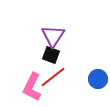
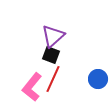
purple triangle: rotated 15 degrees clockwise
red line: moved 2 px down; rotated 28 degrees counterclockwise
pink L-shape: rotated 12 degrees clockwise
